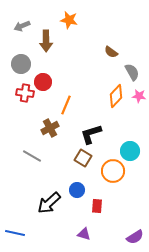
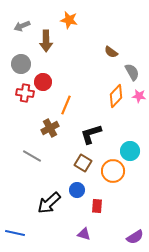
brown square: moved 5 px down
